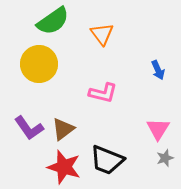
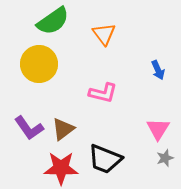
orange triangle: moved 2 px right
black trapezoid: moved 2 px left, 1 px up
red star: moved 3 px left, 1 px down; rotated 16 degrees counterclockwise
